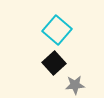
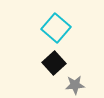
cyan square: moved 1 px left, 2 px up
